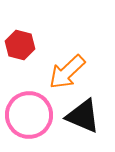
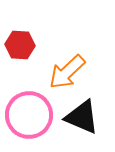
red hexagon: rotated 12 degrees counterclockwise
black triangle: moved 1 px left, 1 px down
